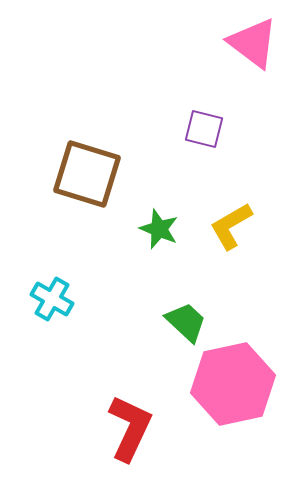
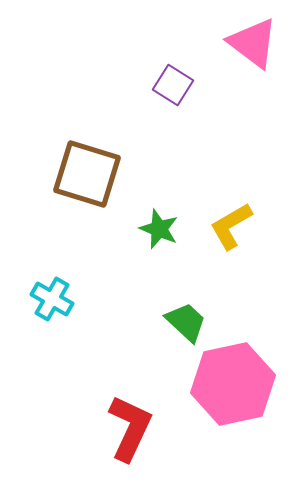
purple square: moved 31 px left, 44 px up; rotated 18 degrees clockwise
